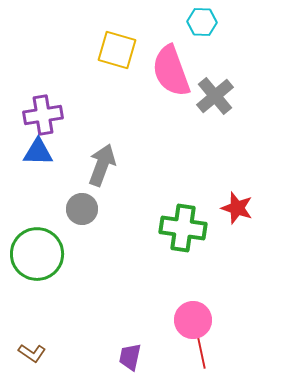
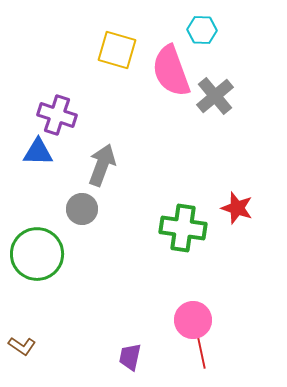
cyan hexagon: moved 8 px down
purple cross: moved 14 px right; rotated 27 degrees clockwise
brown L-shape: moved 10 px left, 7 px up
